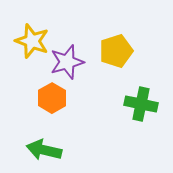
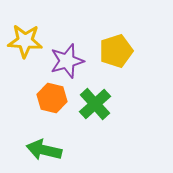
yellow star: moved 7 px left; rotated 16 degrees counterclockwise
purple star: moved 1 px up
orange hexagon: rotated 16 degrees counterclockwise
green cross: moved 46 px left; rotated 36 degrees clockwise
